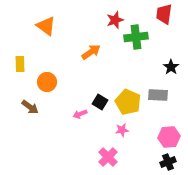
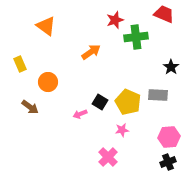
red trapezoid: rotated 105 degrees clockwise
yellow rectangle: rotated 21 degrees counterclockwise
orange circle: moved 1 px right
